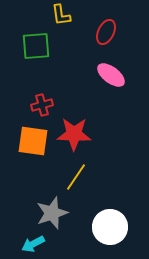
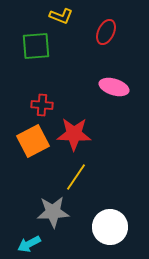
yellow L-shape: moved 1 px down; rotated 60 degrees counterclockwise
pink ellipse: moved 3 px right, 12 px down; rotated 20 degrees counterclockwise
red cross: rotated 20 degrees clockwise
orange square: rotated 36 degrees counterclockwise
gray star: moved 1 px right, 1 px up; rotated 16 degrees clockwise
cyan arrow: moved 4 px left
